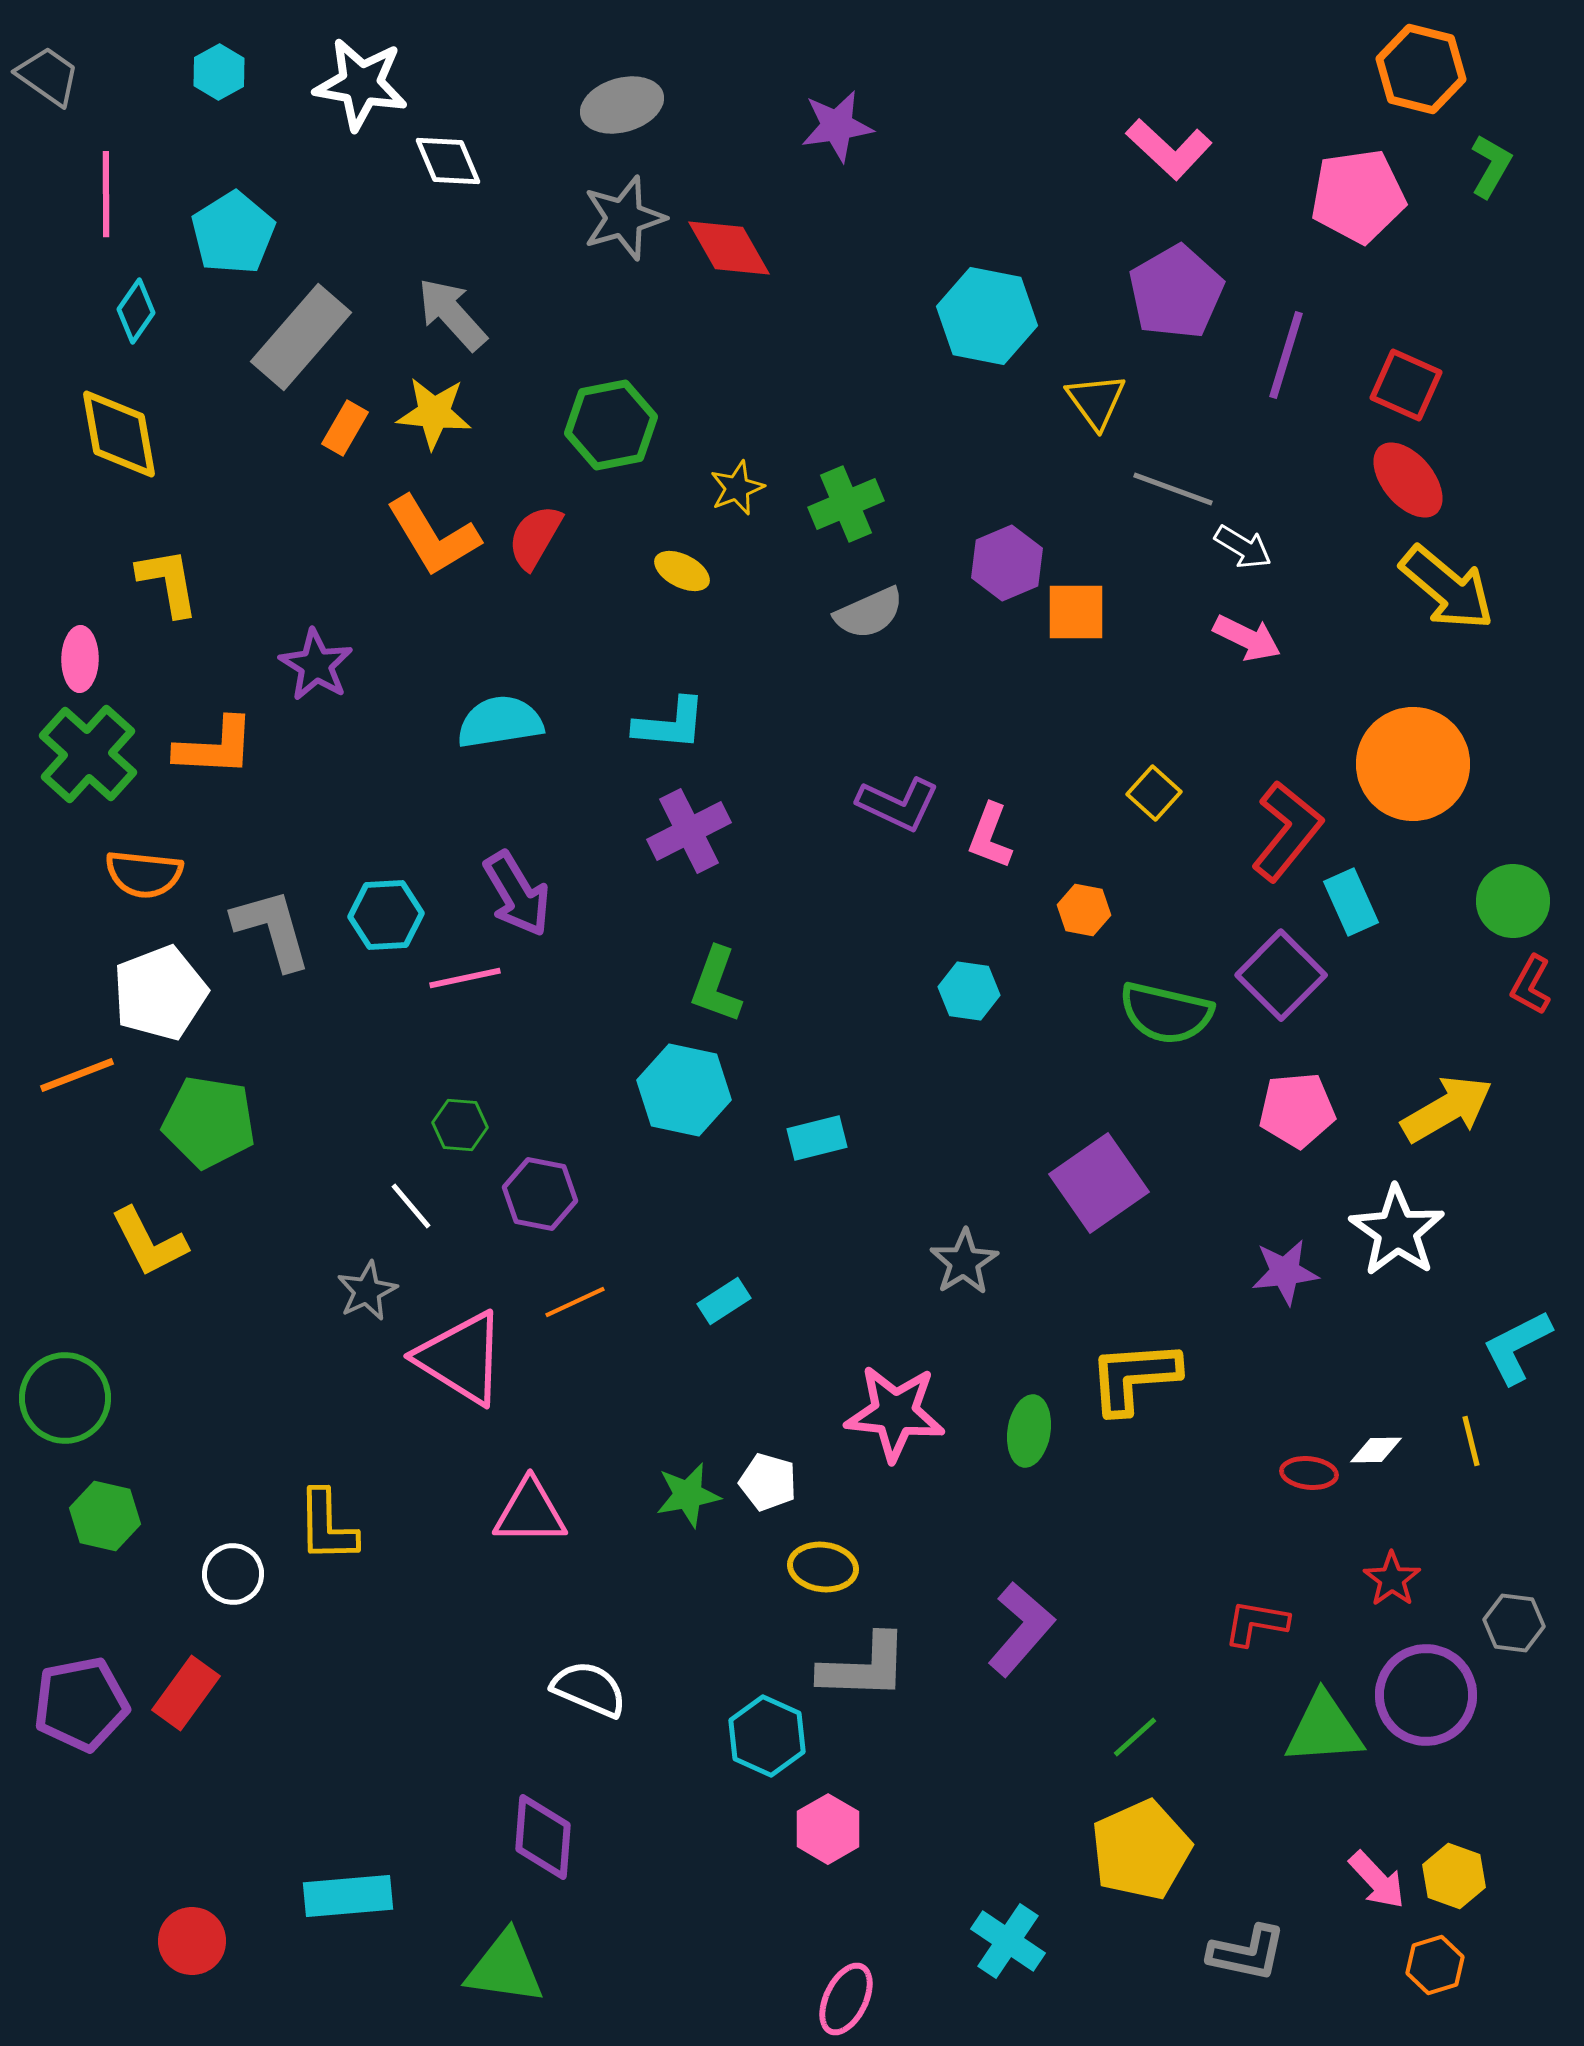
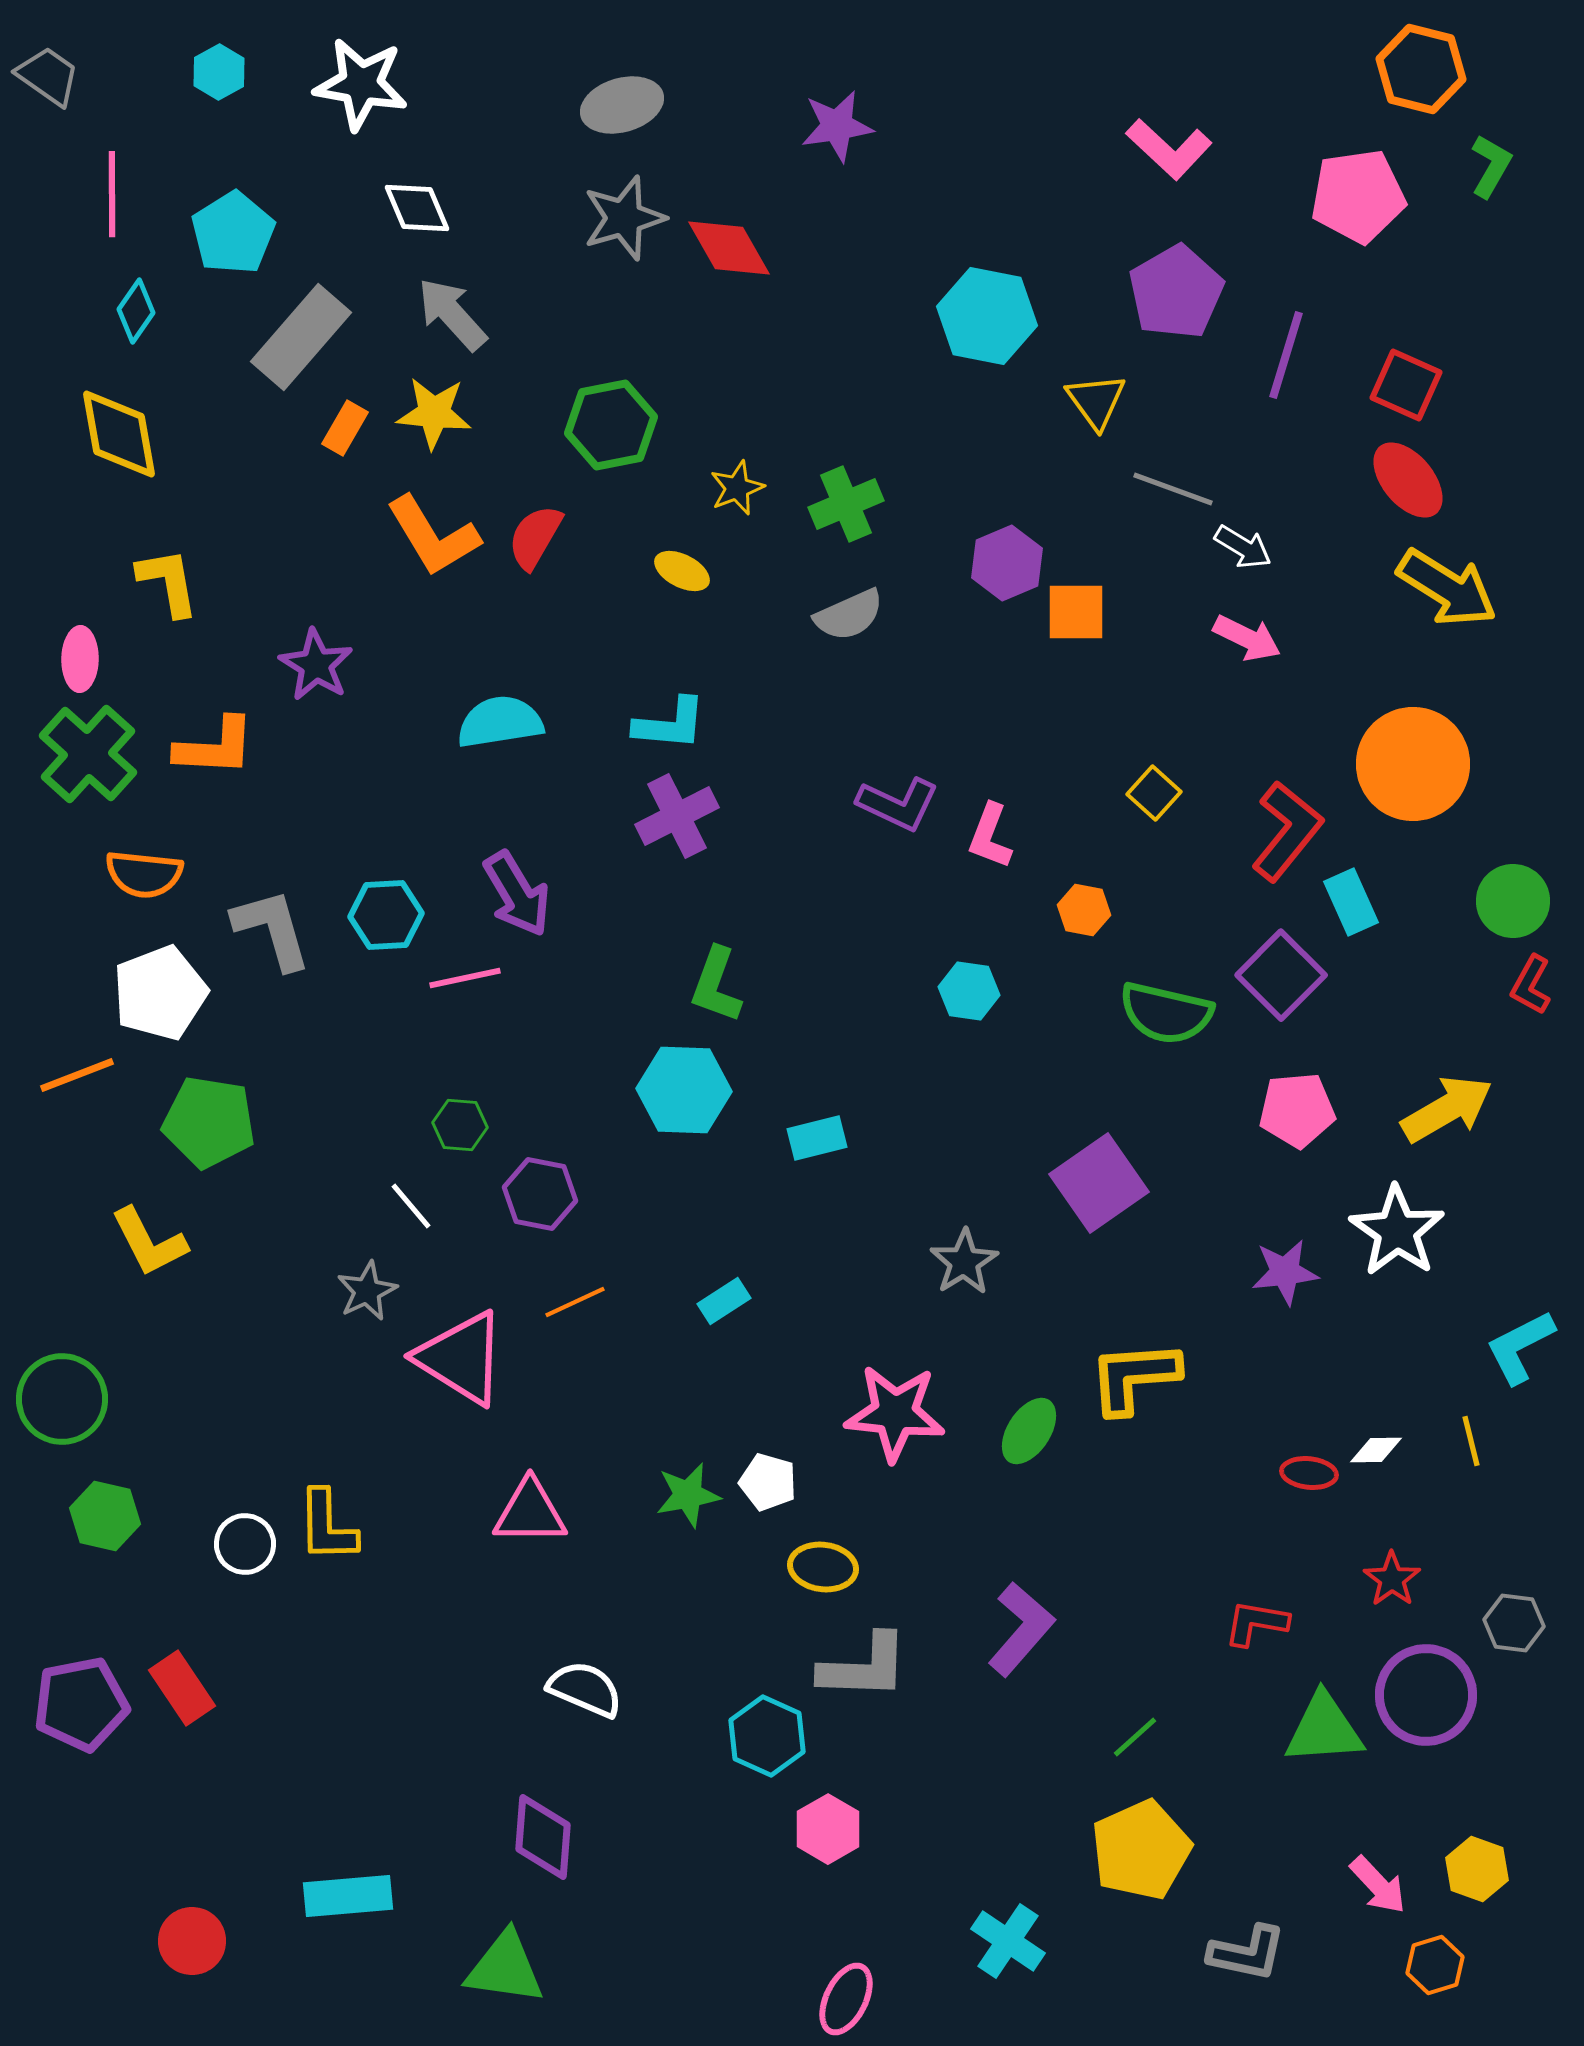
white diamond at (448, 161): moved 31 px left, 47 px down
pink line at (106, 194): moved 6 px right
yellow arrow at (1447, 588): rotated 8 degrees counterclockwise
gray semicircle at (869, 613): moved 20 px left, 2 px down
purple cross at (689, 831): moved 12 px left, 15 px up
cyan hexagon at (684, 1090): rotated 10 degrees counterclockwise
cyan L-shape at (1517, 1347): moved 3 px right
green circle at (65, 1398): moved 3 px left, 1 px down
green ellipse at (1029, 1431): rotated 24 degrees clockwise
white circle at (233, 1574): moved 12 px right, 30 px up
white semicircle at (589, 1689): moved 4 px left
red rectangle at (186, 1693): moved 4 px left, 5 px up; rotated 70 degrees counterclockwise
yellow hexagon at (1454, 1876): moved 23 px right, 7 px up
pink arrow at (1377, 1880): moved 1 px right, 5 px down
